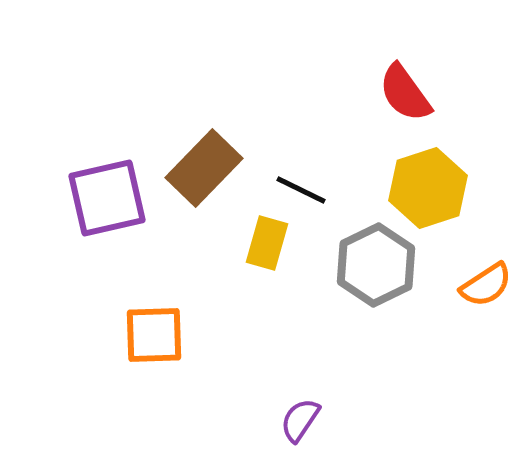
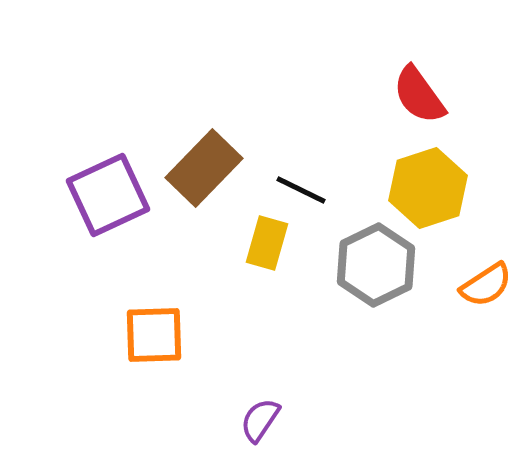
red semicircle: moved 14 px right, 2 px down
purple square: moved 1 px right, 3 px up; rotated 12 degrees counterclockwise
purple semicircle: moved 40 px left
